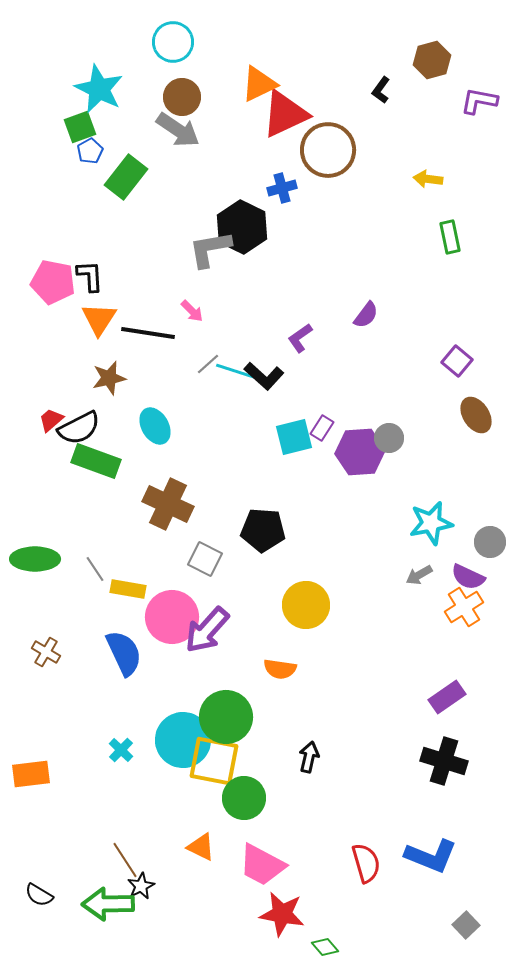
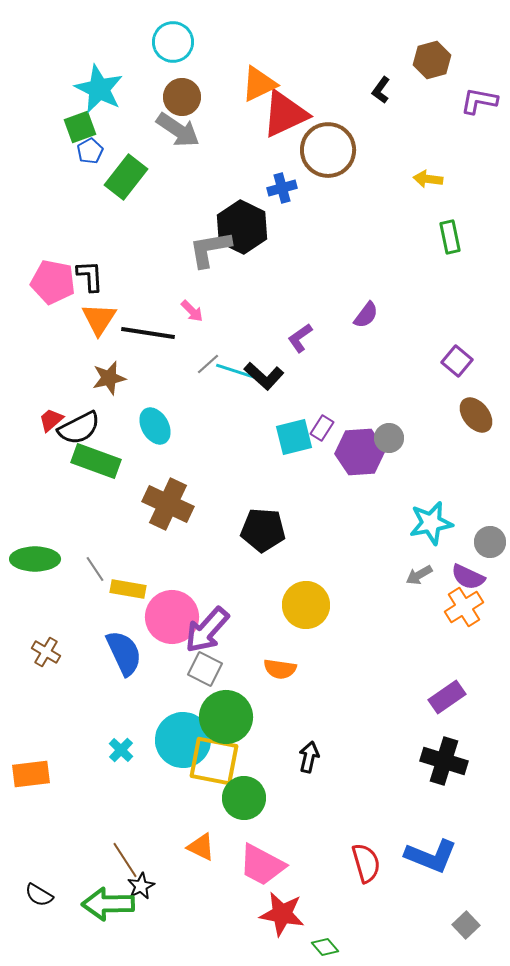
brown ellipse at (476, 415): rotated 6 degrees counterclockwise
gray square at (205, 559): moved 110 px down
